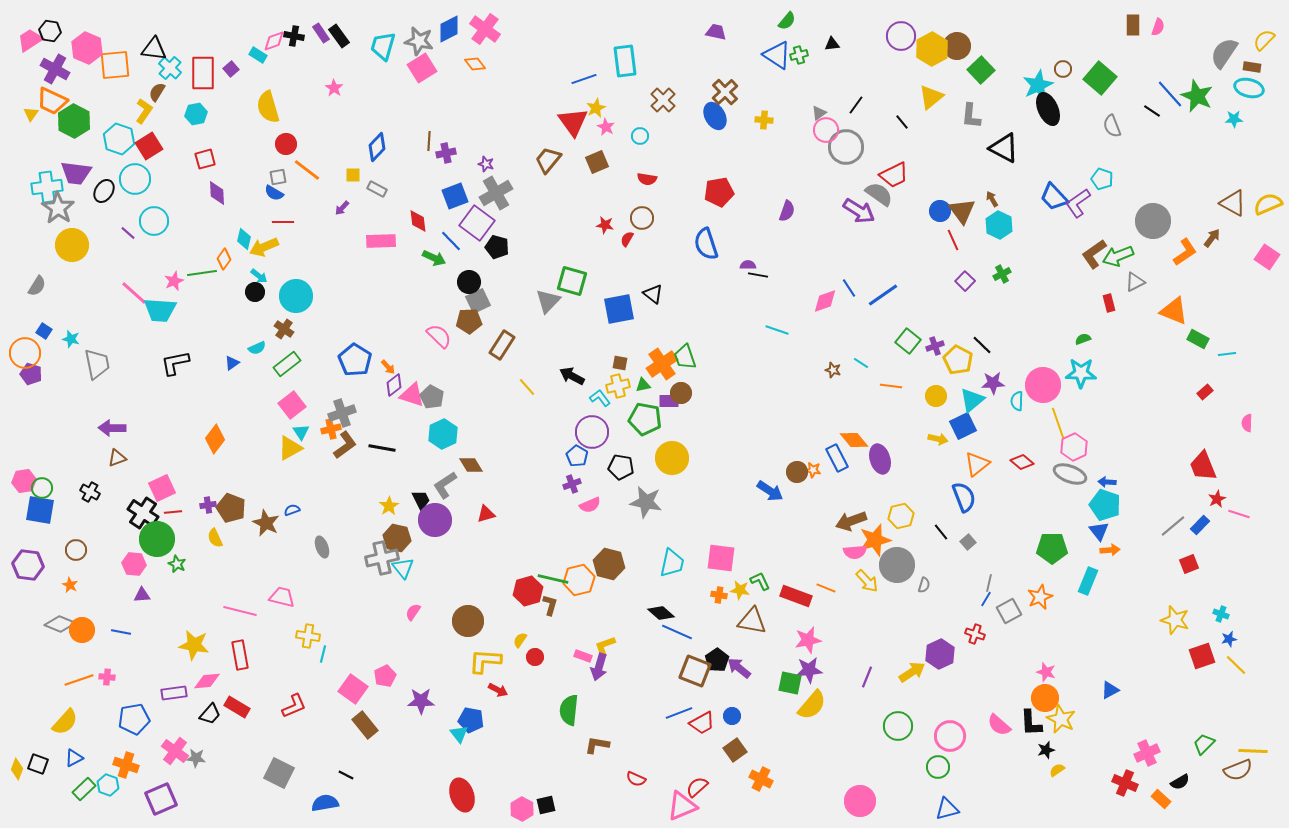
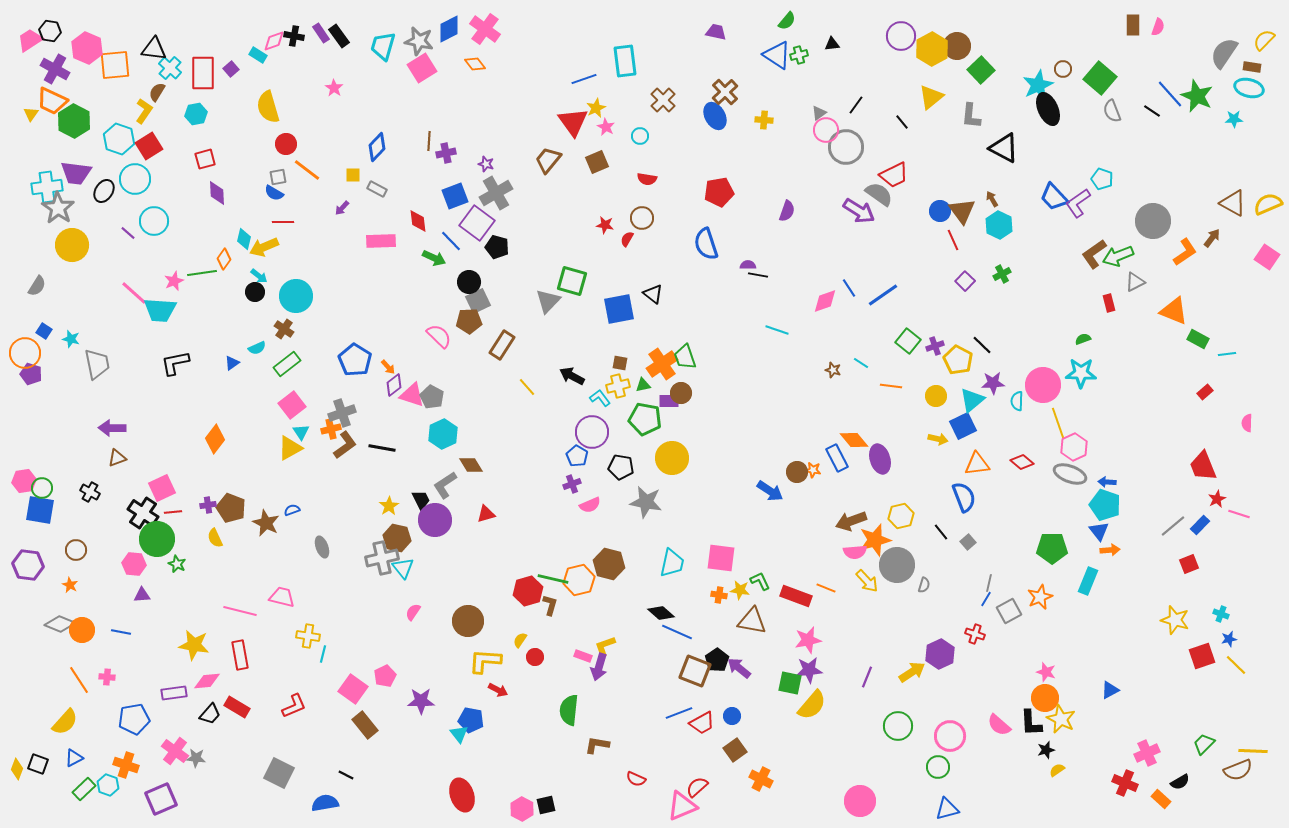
gray semicircle at (1112, 126): moved 15 px up
orange triangle at (977, 464): rotated 32 degrees clockwise
orange line at (79, 680): rotated 76 degrees clockwise
